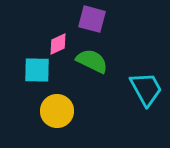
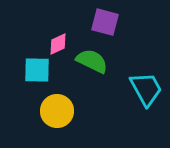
purple square: moved 13 px right, 3 px down
